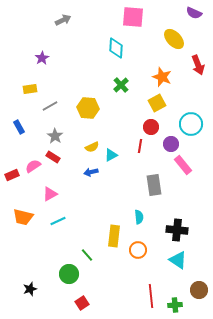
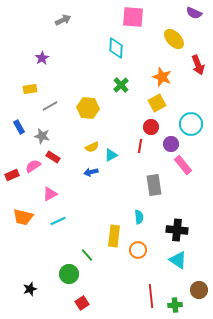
gray star at (55, 136): moved 13 px left; rotated 21 degrees counterclockwise
